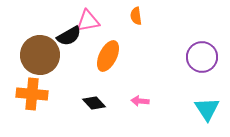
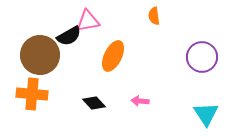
orange semicircle: moved 18 px right
orange ellipse: moved 5 px right
cyan triangle: moved 1 px left, 5 px down
